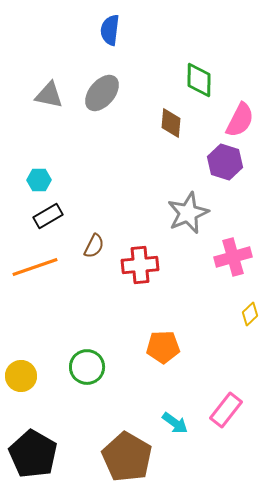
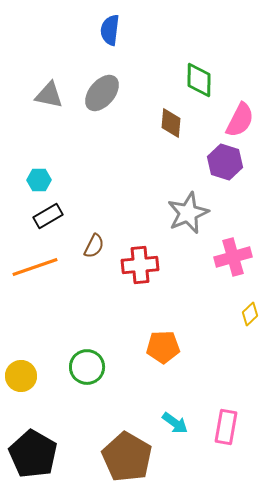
pink rectangle: moved 17 px down; rotated 28 degrees counterclockwise
